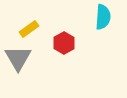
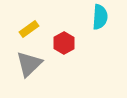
cyan semicircle: moved 3 px left
gray triangle: moved 11 px right, 6 px down; rotated 16 degrees clockwise
